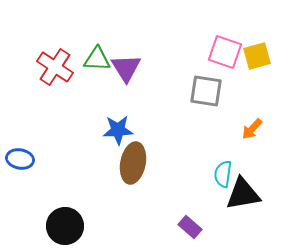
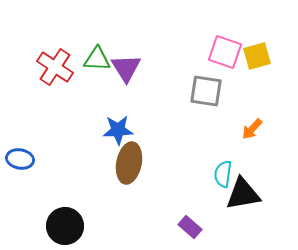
brown ellipse: moved 4 px left
